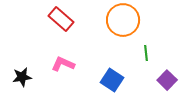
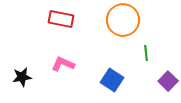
red rectangle: rotated 30 degrees counterclockwise
purple square: moved 1 px right, 1 px down
